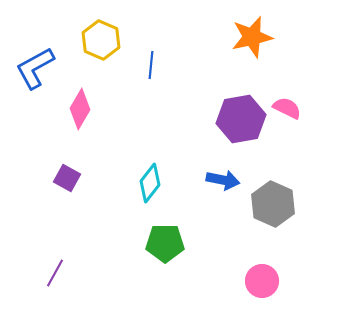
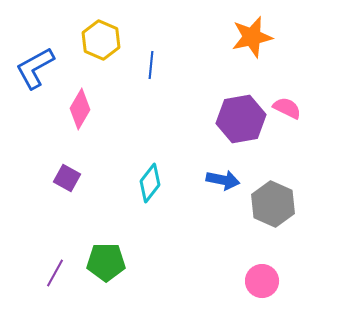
green pentagon: moved 59 px left, 19 px down
